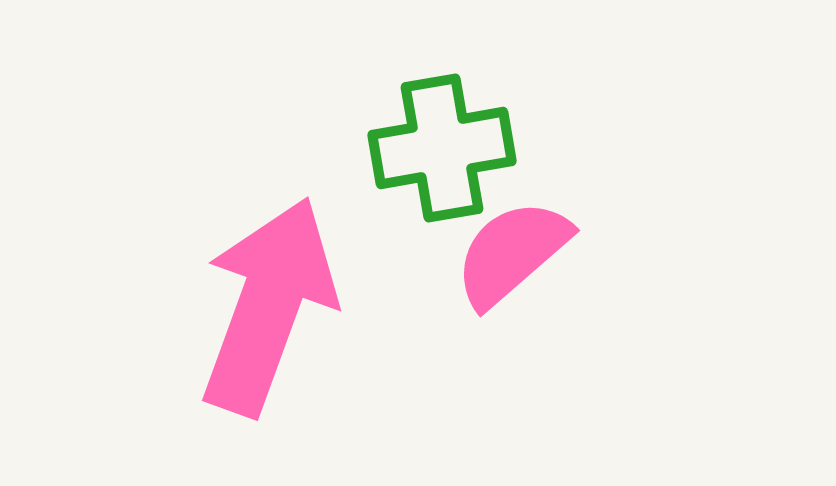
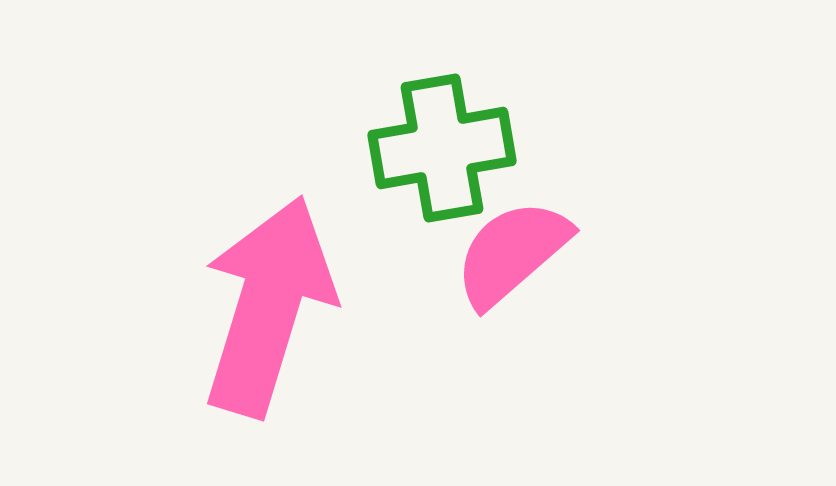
pink arrow: rotated 3 degrees counterclockwise
